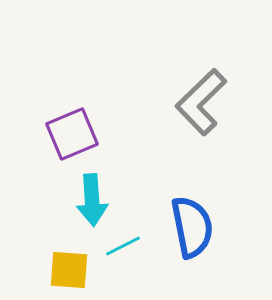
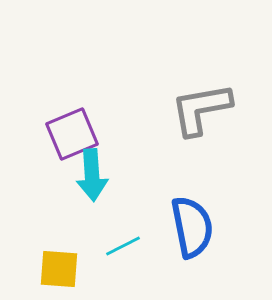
gray L-shape: moved 7 px down; rotated 34 degrees clockwise
cyan arrow: moved 25 px up
yellow square: moved 10 px left, 1 px up
